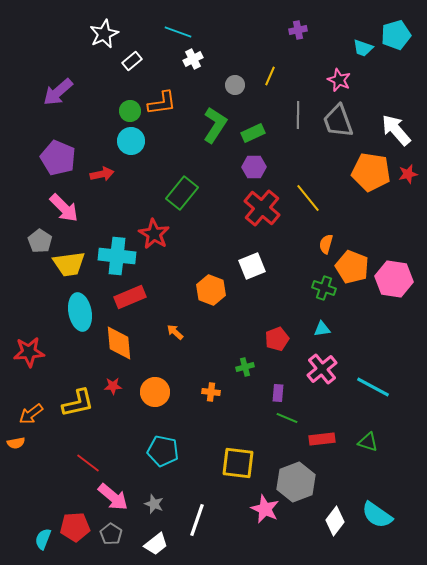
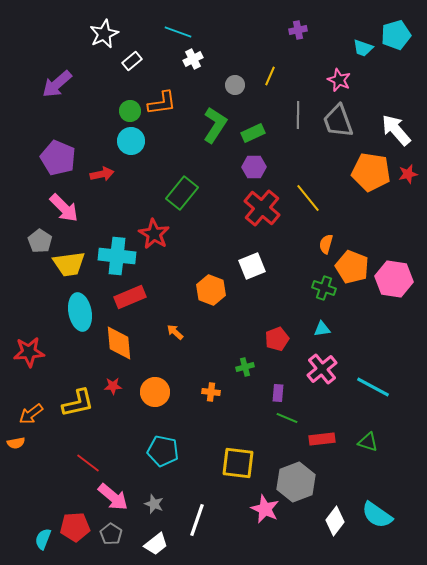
purple arrow at (58, 92): moved 1 px left, 8 px up
